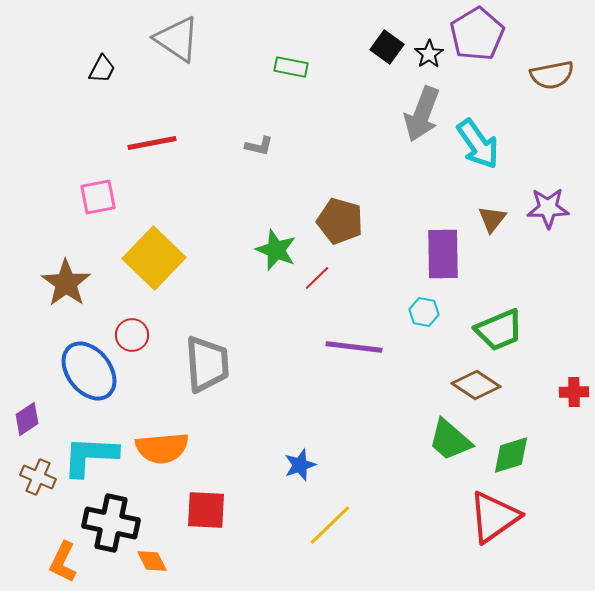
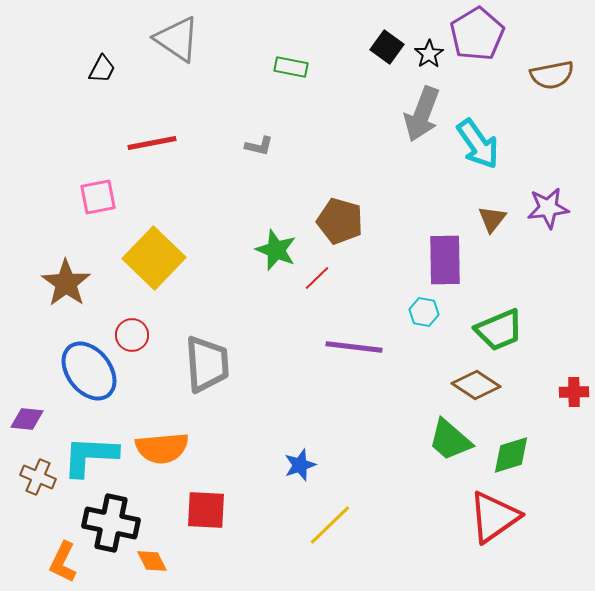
purple star at (548, 208): rotated 6 degrees counterclockwise
purple rectangle at (443, 254): moved 2 px right, 6 px down
purple diamond at (27, 419): rotated 40 degrees clockwise
